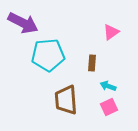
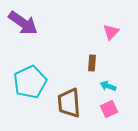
purple arrow: rotated 8 degrees clockwise
pink triangle: rotated 12 degrees counterclockwise
cyan pentagon: moved 18 px left, 27 px down; rotated 20 degrees counterclockwise
brown trapezoid: moved 3 px right, 3 px down
pink square: moved 2 px down
